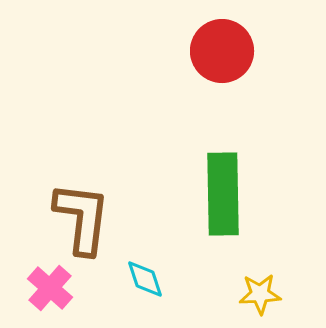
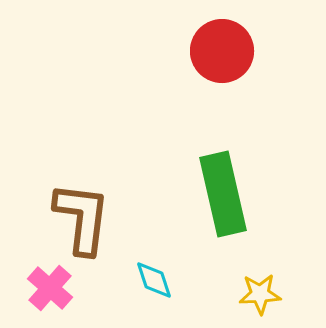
green rectangle: rotated 12 degrees counterclockwise
cyan diamond: moved 9 px right, 1 px down
